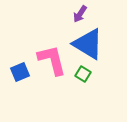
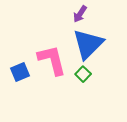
blue triangle: rotated 44 degrees clockwise
green square: rotated 14 degrees clockwise
